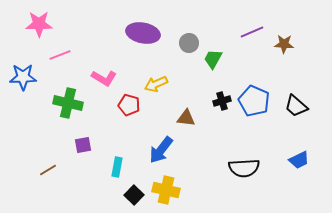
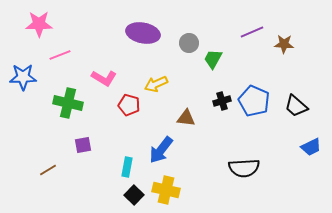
blue trapezoid: moved 12 px right, 13 px up
cyan rectangle: moved 10 px right
